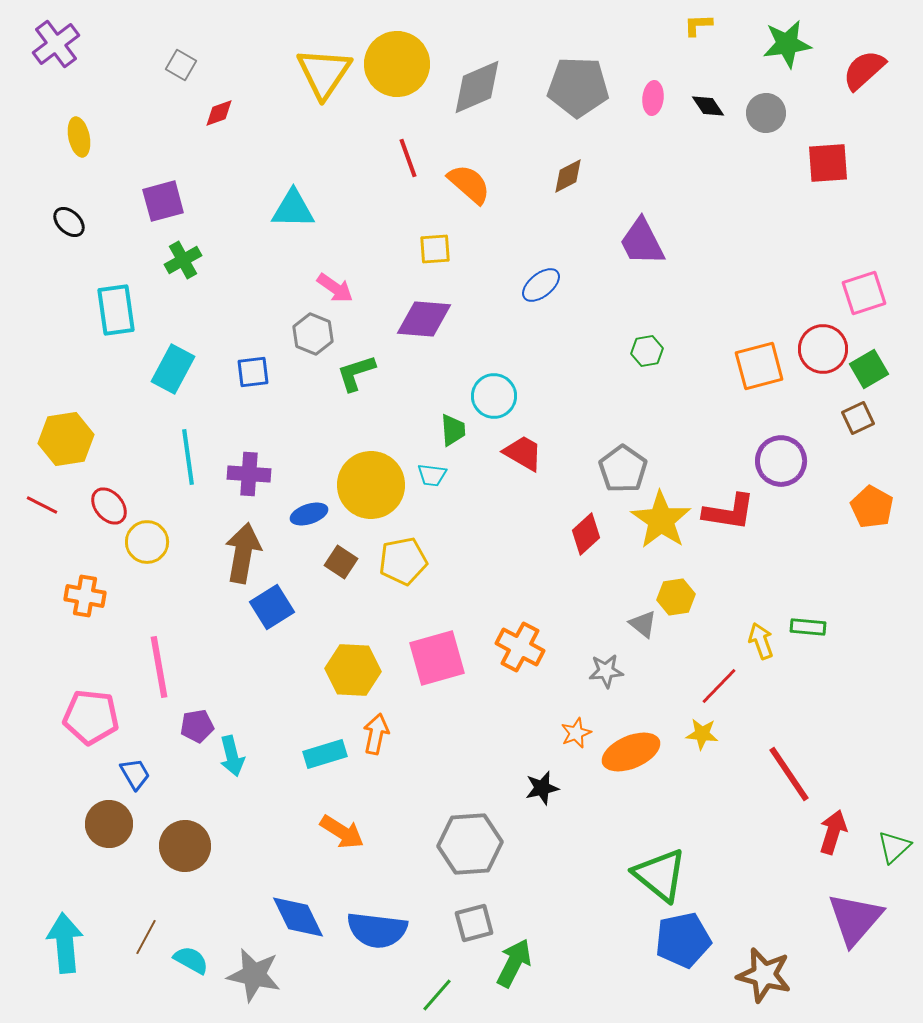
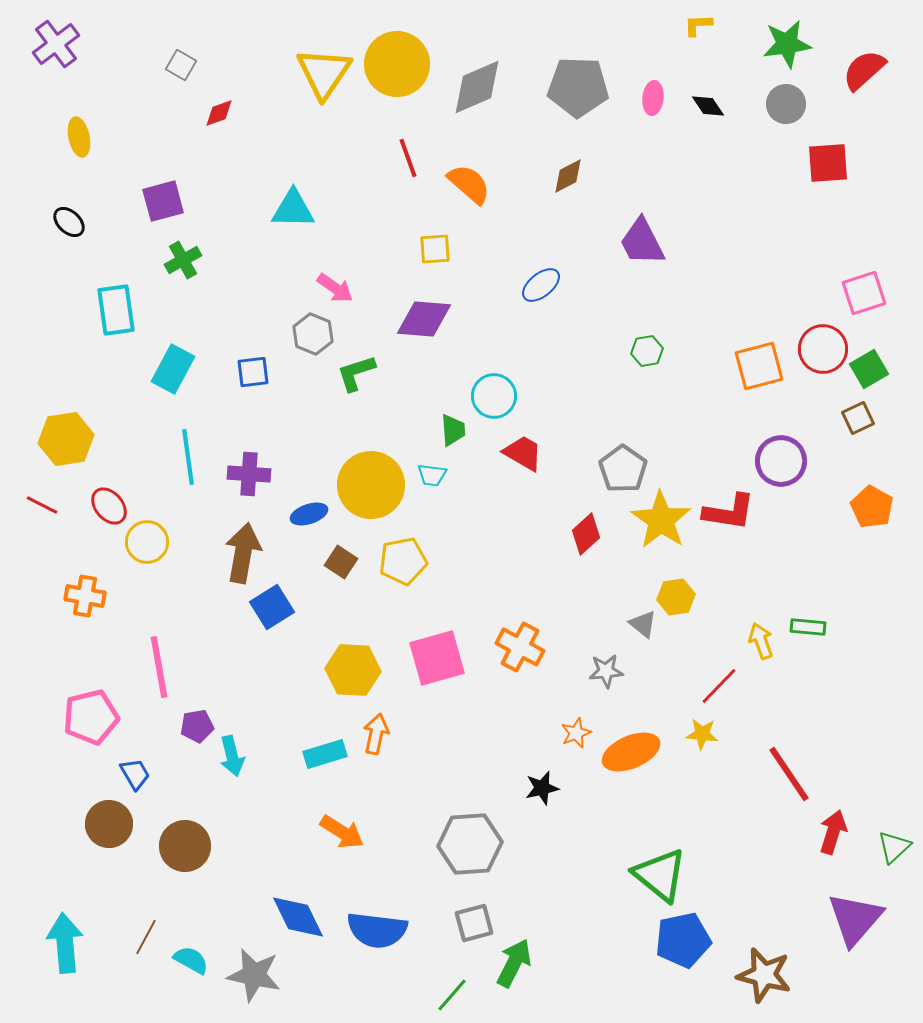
gray circle at (766, 113): moved 20 px right, 9 px up
pink pentagon at (91, 717): rotated 20 degrees counterclockwise
green line at (437, 995): moved 15 px right
